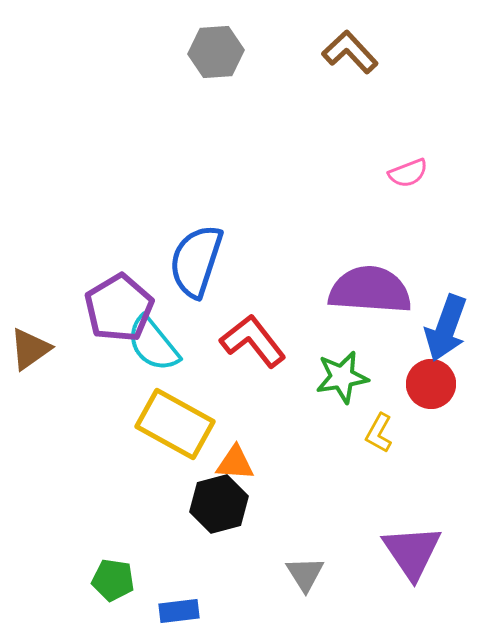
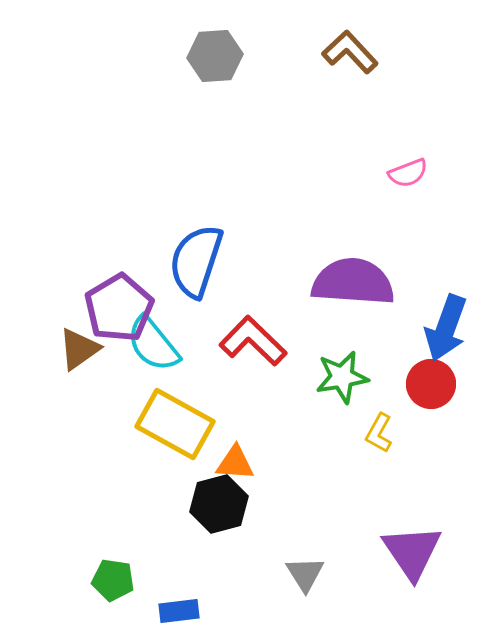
gray hexagon: moved 1 px left, 4 px down
purple semicircle: moved 17 px left, 8 px up
red L-shape: rotated 8 degrees counterclockwise
brown triangle: moved 49 px right
